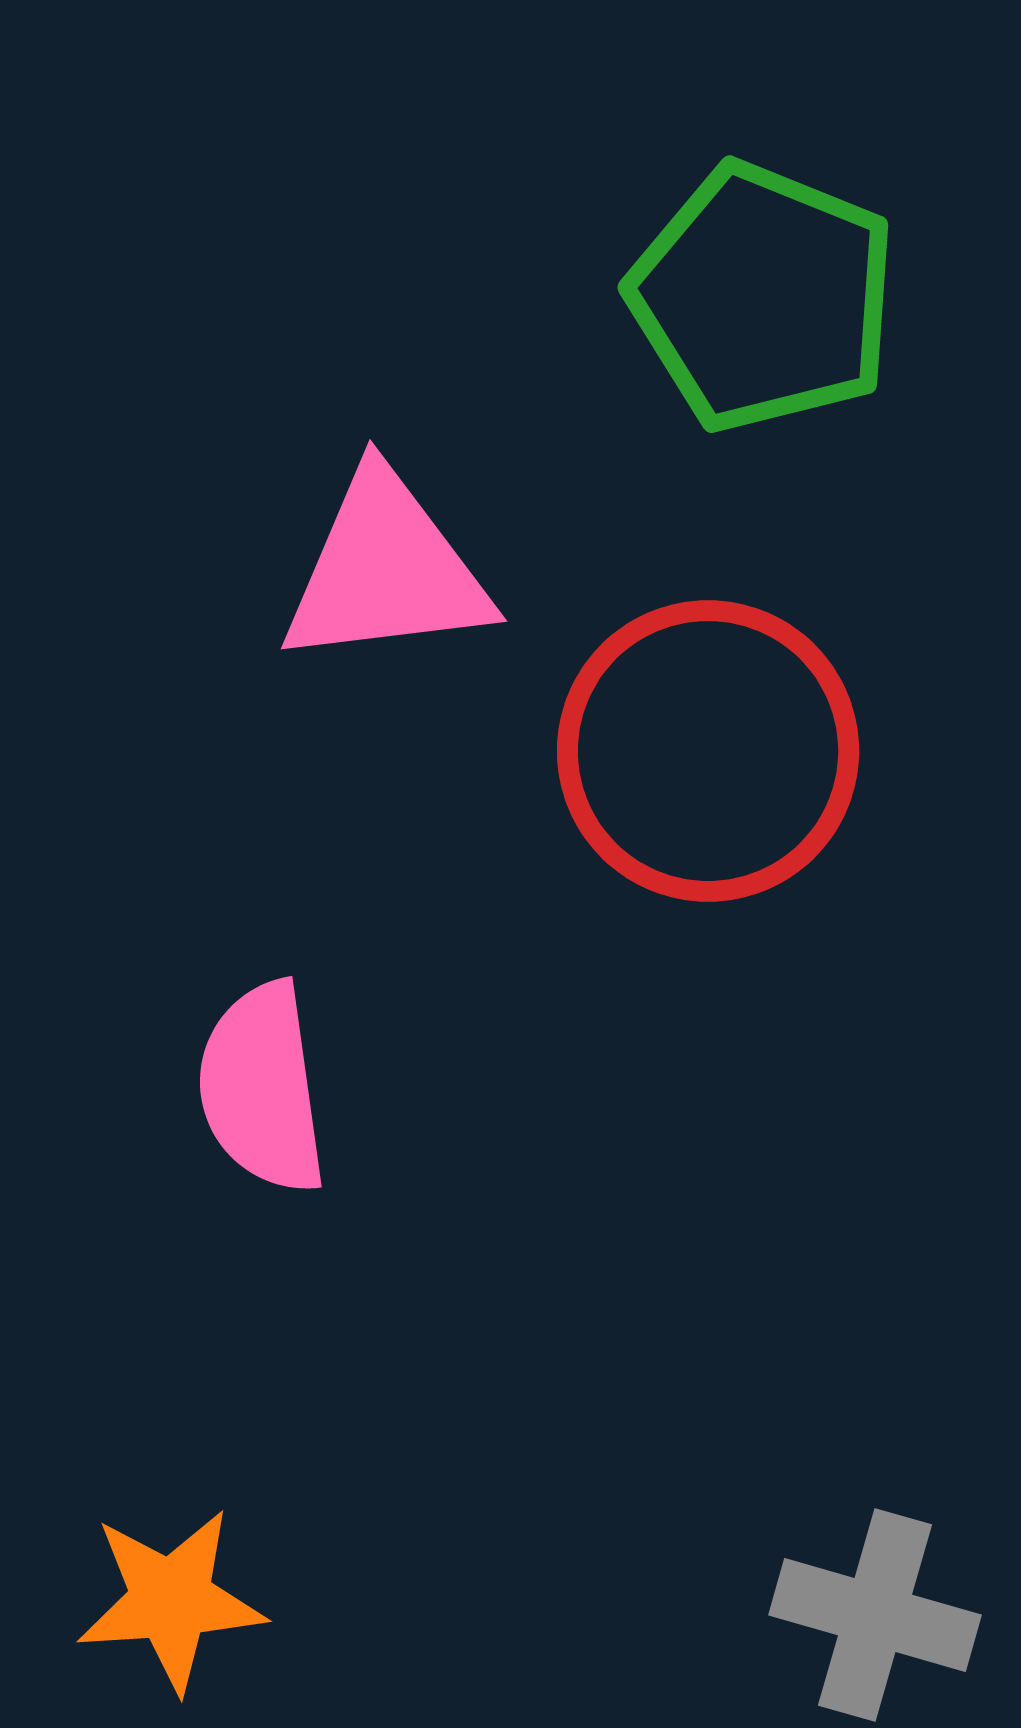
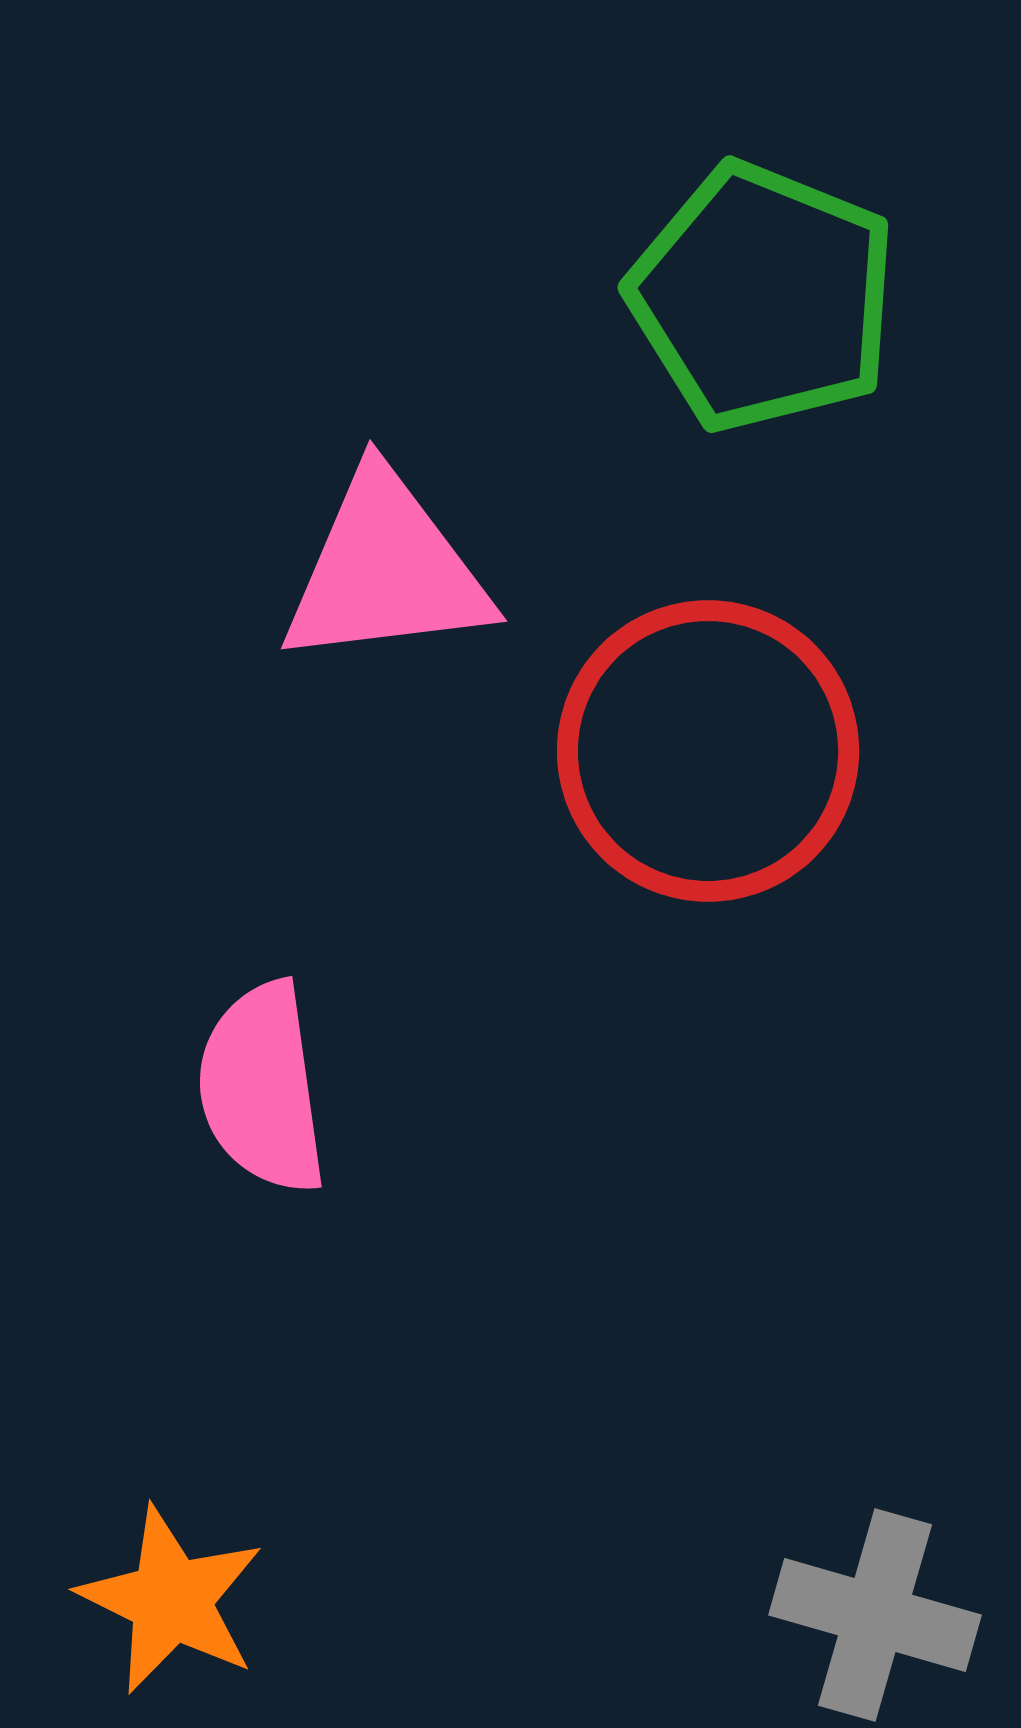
orange star: rotated 30 degrees clockwise
